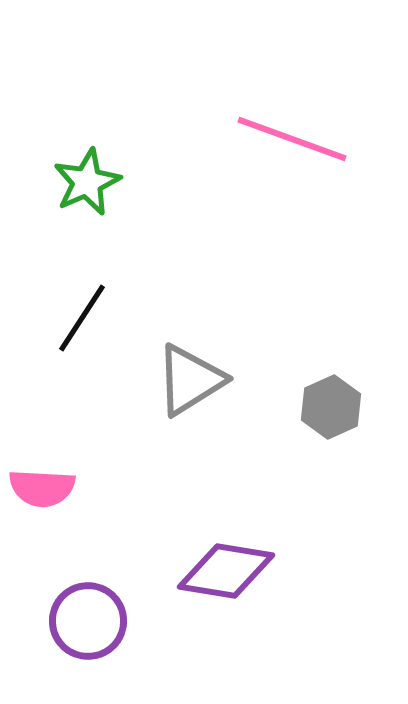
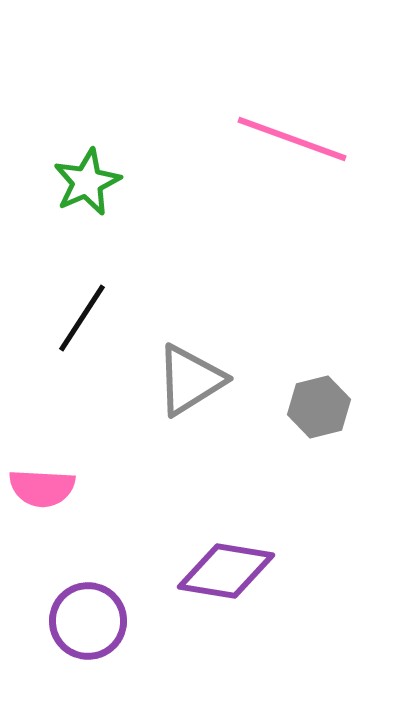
gray hexagon: moved 12 px left; rotated 10 degrees clockwise
